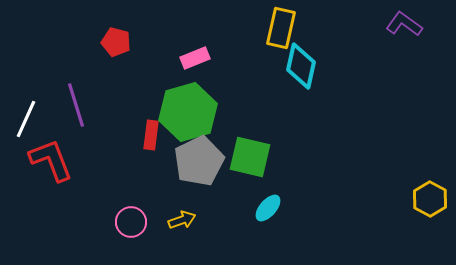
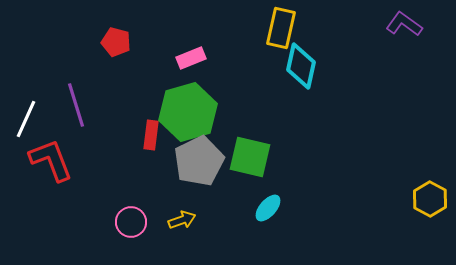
pink rectangle: moved 4 px left
